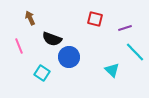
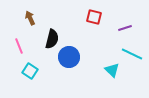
red square: moved 1 px left, 2 px up
black semicircle: rotated 96 degrees counterclockwise
cyan line: moved 3 px left, 2 px down; rotated 20 degrees counterclockwise
cyan square: moved 12 px left, 2 px up
